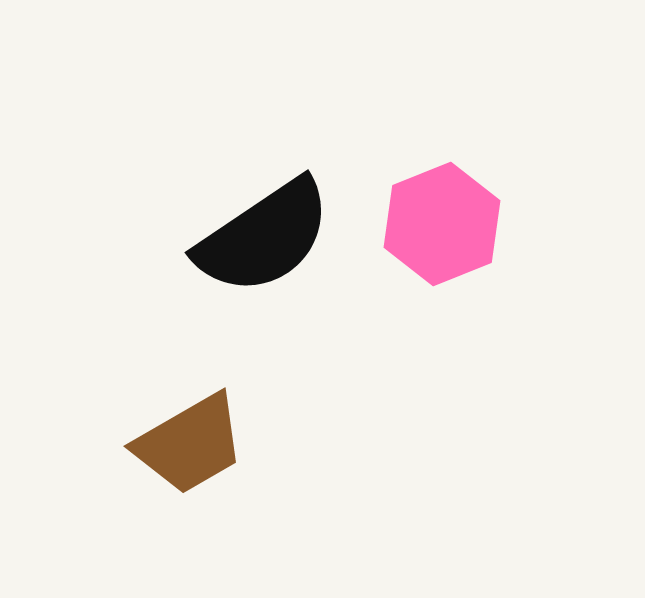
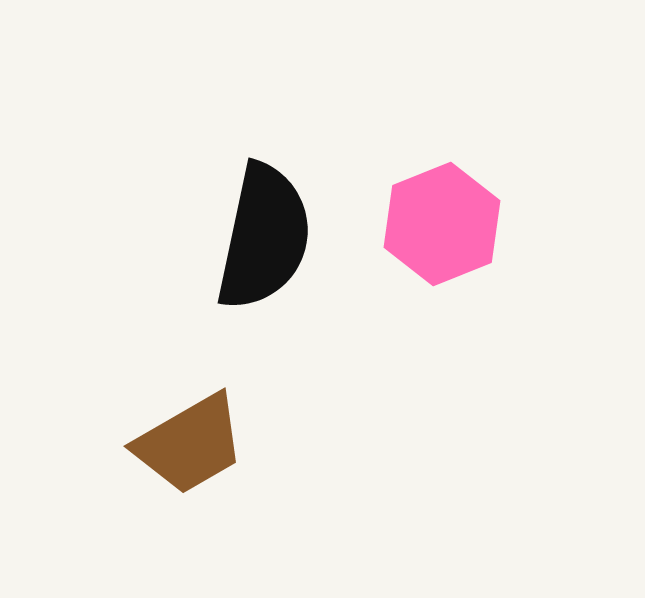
black semicircle: rotated 44 degrees counterclockwise
